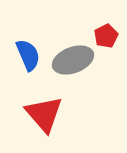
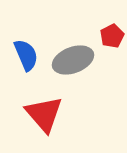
red pentagon: moved 6 px right
blue semicircle: moved 2 px left
